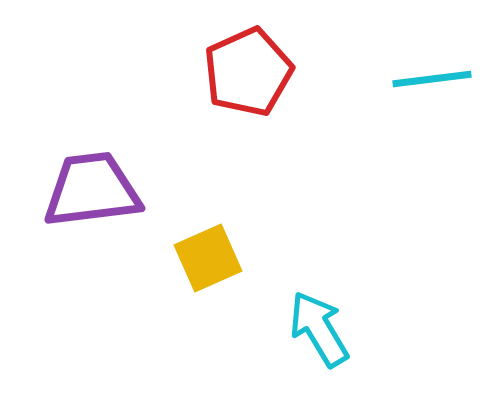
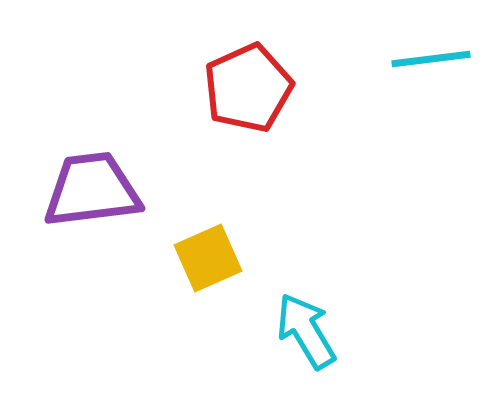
red pentagon: moved 16 px down
cyan line: moved 1 px left, 20 px up
cyan arrow: moved 13 px left, 2 px down
